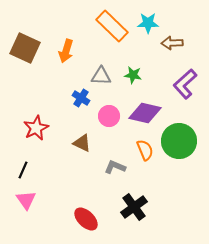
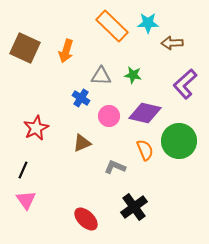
brown triangle: rotated 48 degrees counterclockwise
